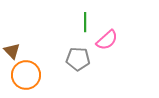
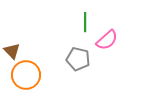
gray pentagon: rotated 10 degrees clockwise
